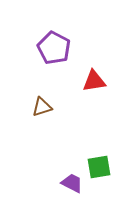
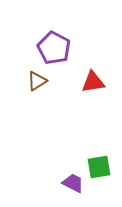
red triangle: moved 1 px left, 1 px down
brown triangle: moved 5 px left, 26 px up; rotated 15 degrees counterclockwise
purple trapezoid: moved 1 px right
